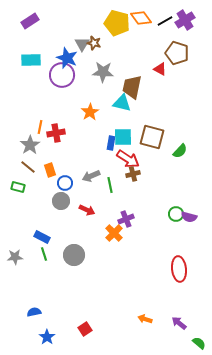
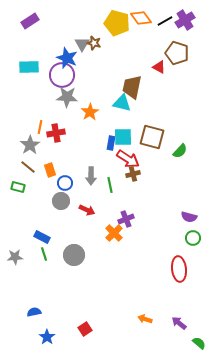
cyan rectangle at (31, 60): moved 2 px left, 7 px down
red triangle at (160, 69): moved 1 px left, 2 px up
gray star at (103, 72): moved 36 px left, 25 px down
gray arrow at (91, 176): rotated 66 degrees counterclockwise
green circle at (176, 214): moved 17 px right, 24 px down
